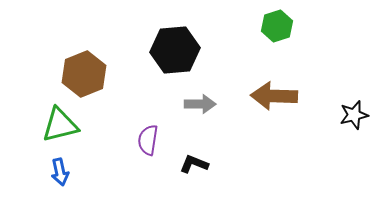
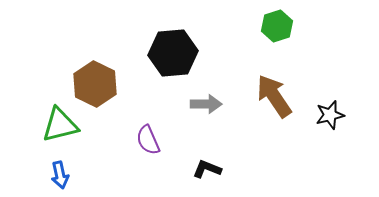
black hexagon: moved 2 px left, 3 px down
brown hexagon: moved 11 px right, 10 px down; rotated 12 degrees counterclockwise
brown arrow: rotated 54 degrees clockwise
gray arrow: moved 6 px right
black star: moved 24 px left
purple semicircle: rotated 32 degrees counterclockwise
black L-shape: moved 13 px right, 5 px down
blue arrow: moved 3 px down
